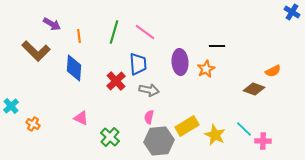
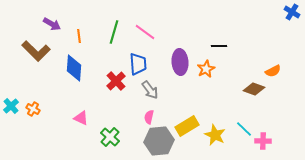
black line: moved 2 px right
gray arrow: moved 1 px right; rotated 42 degrees clockwise
orange cross: moved 15 px up
